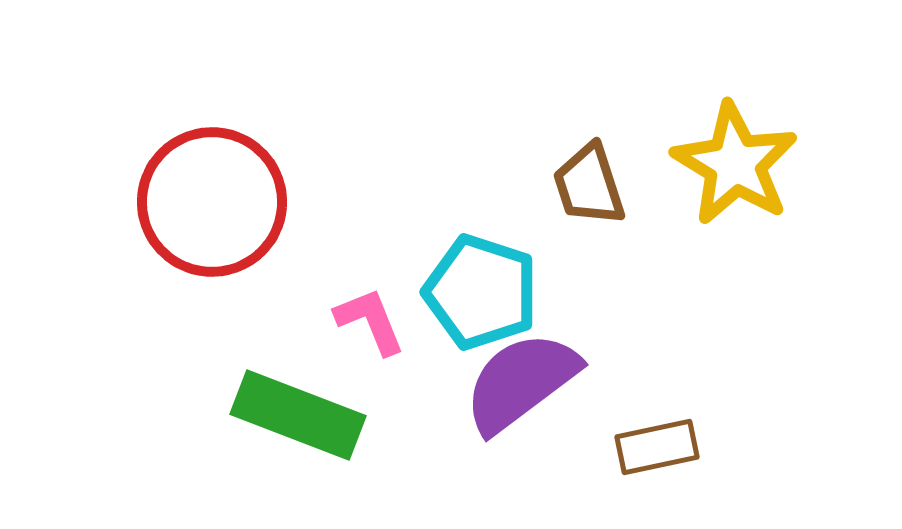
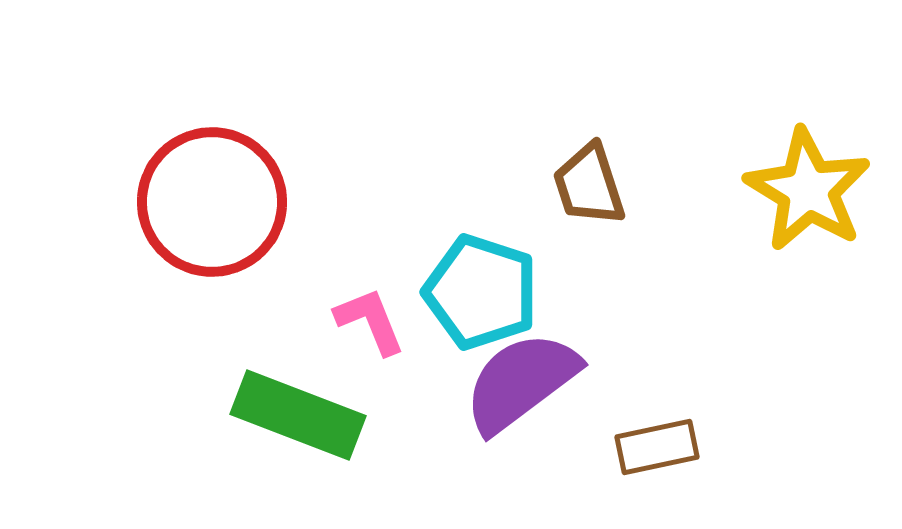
yellow star: moved 73 px right, 26 px down
